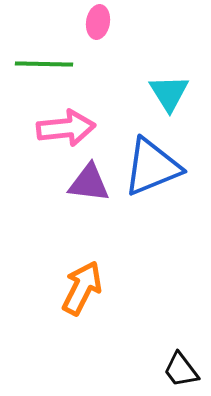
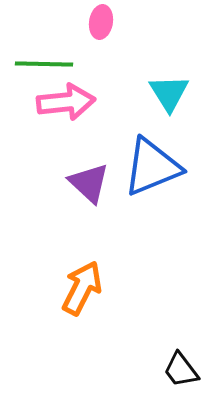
pink ellipse: moved 3 px right
pink arrow: moved 26 px up
purple triangle: rotated 36 degrees clockwise
